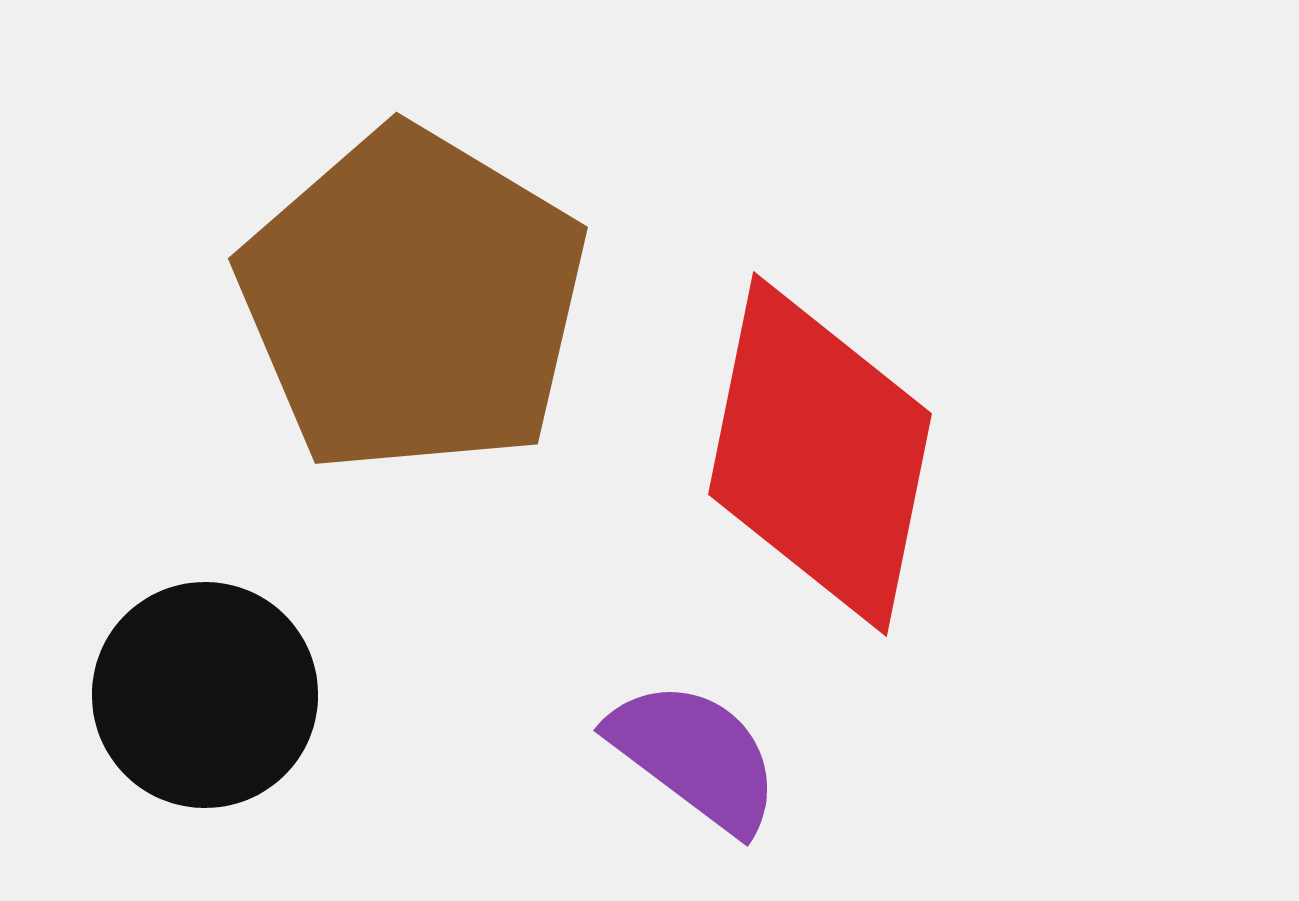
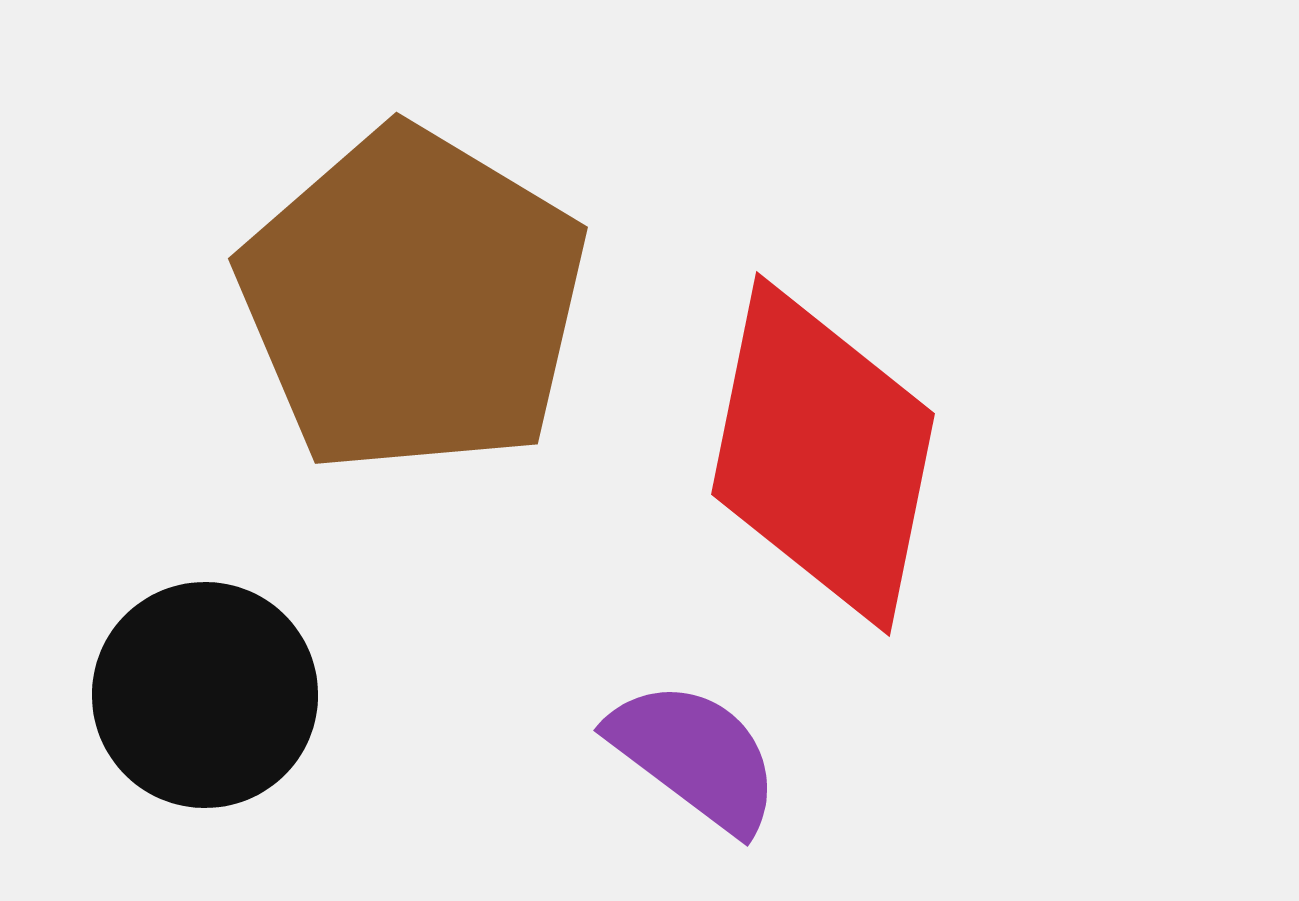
red diamond: moved 3 px right
